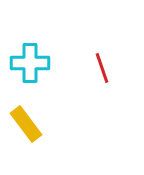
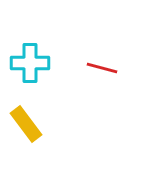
red line: rotated 56 degrees counterclockwise
